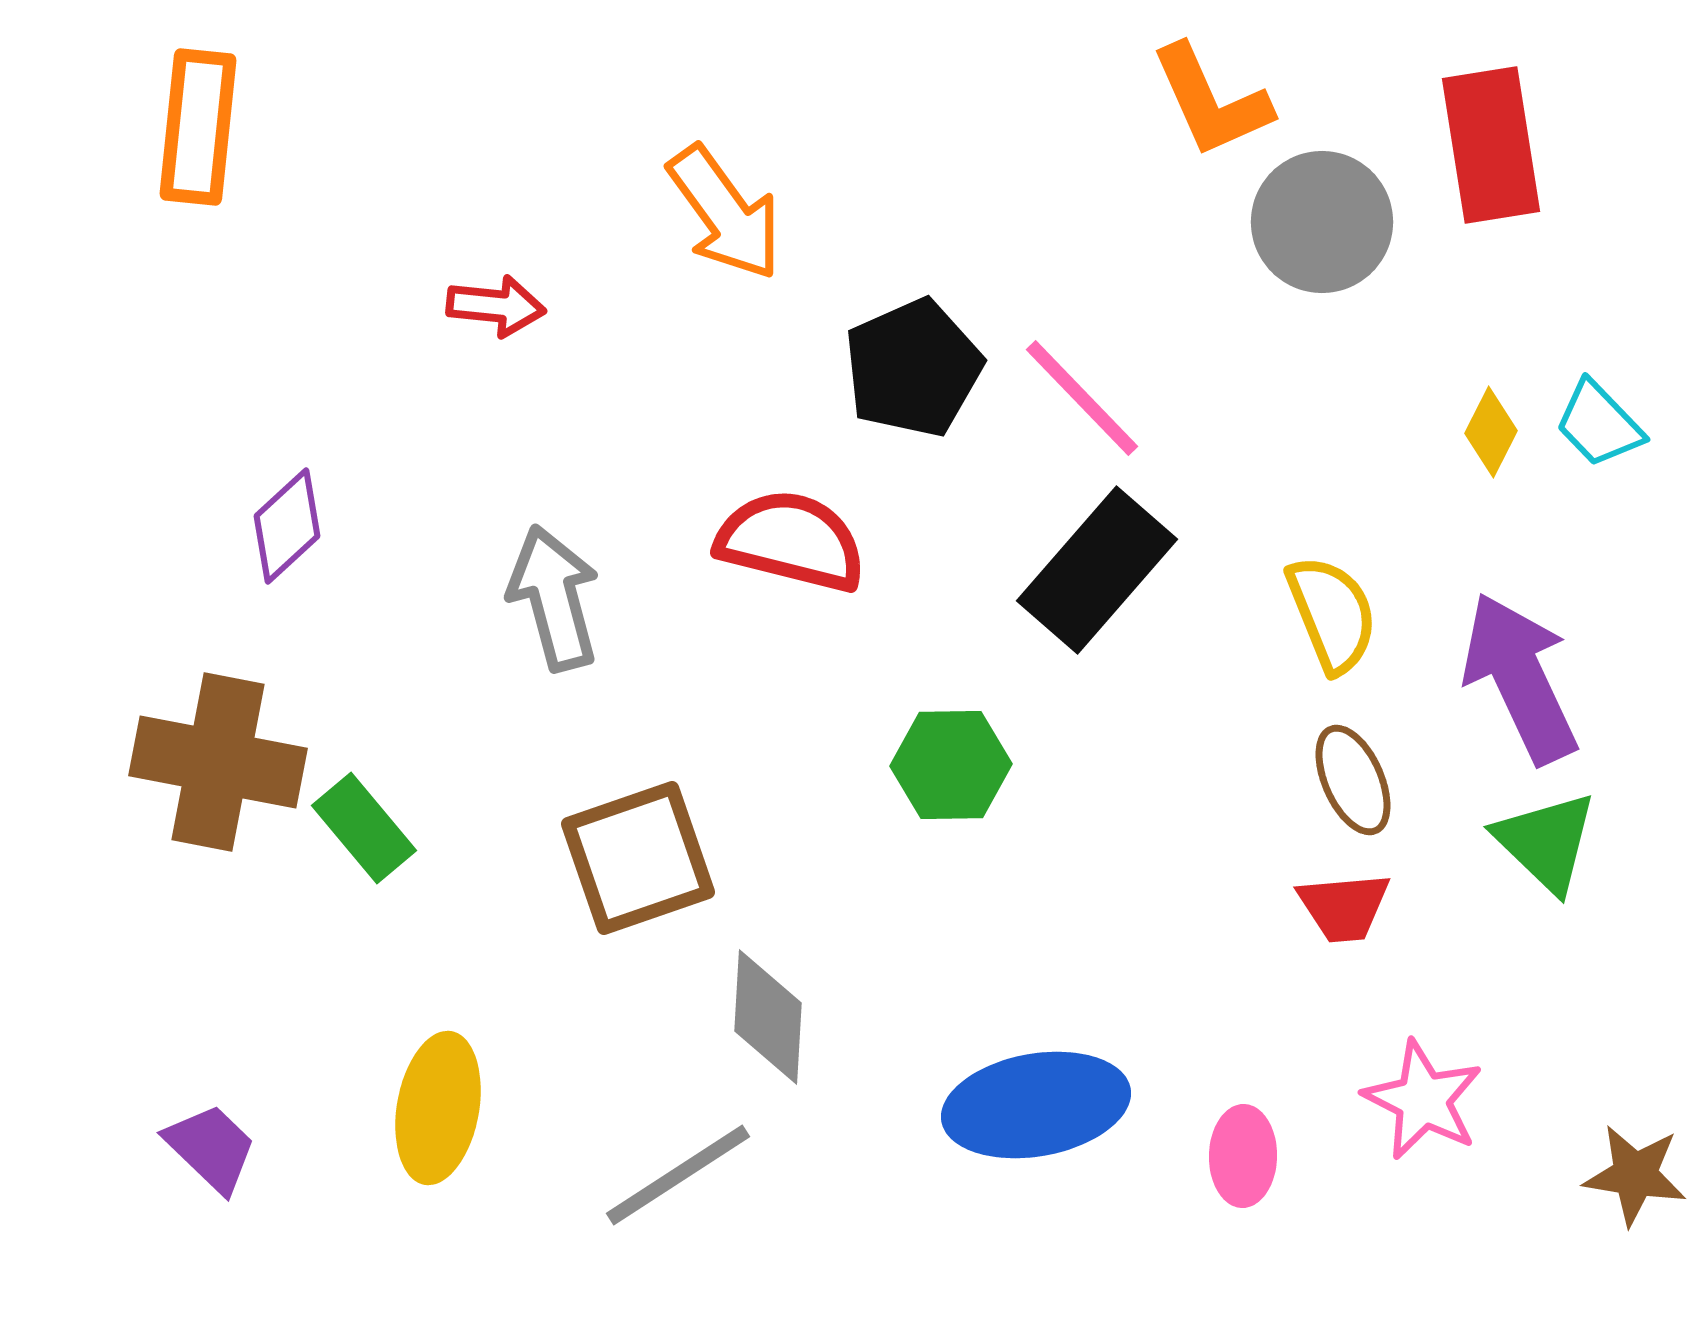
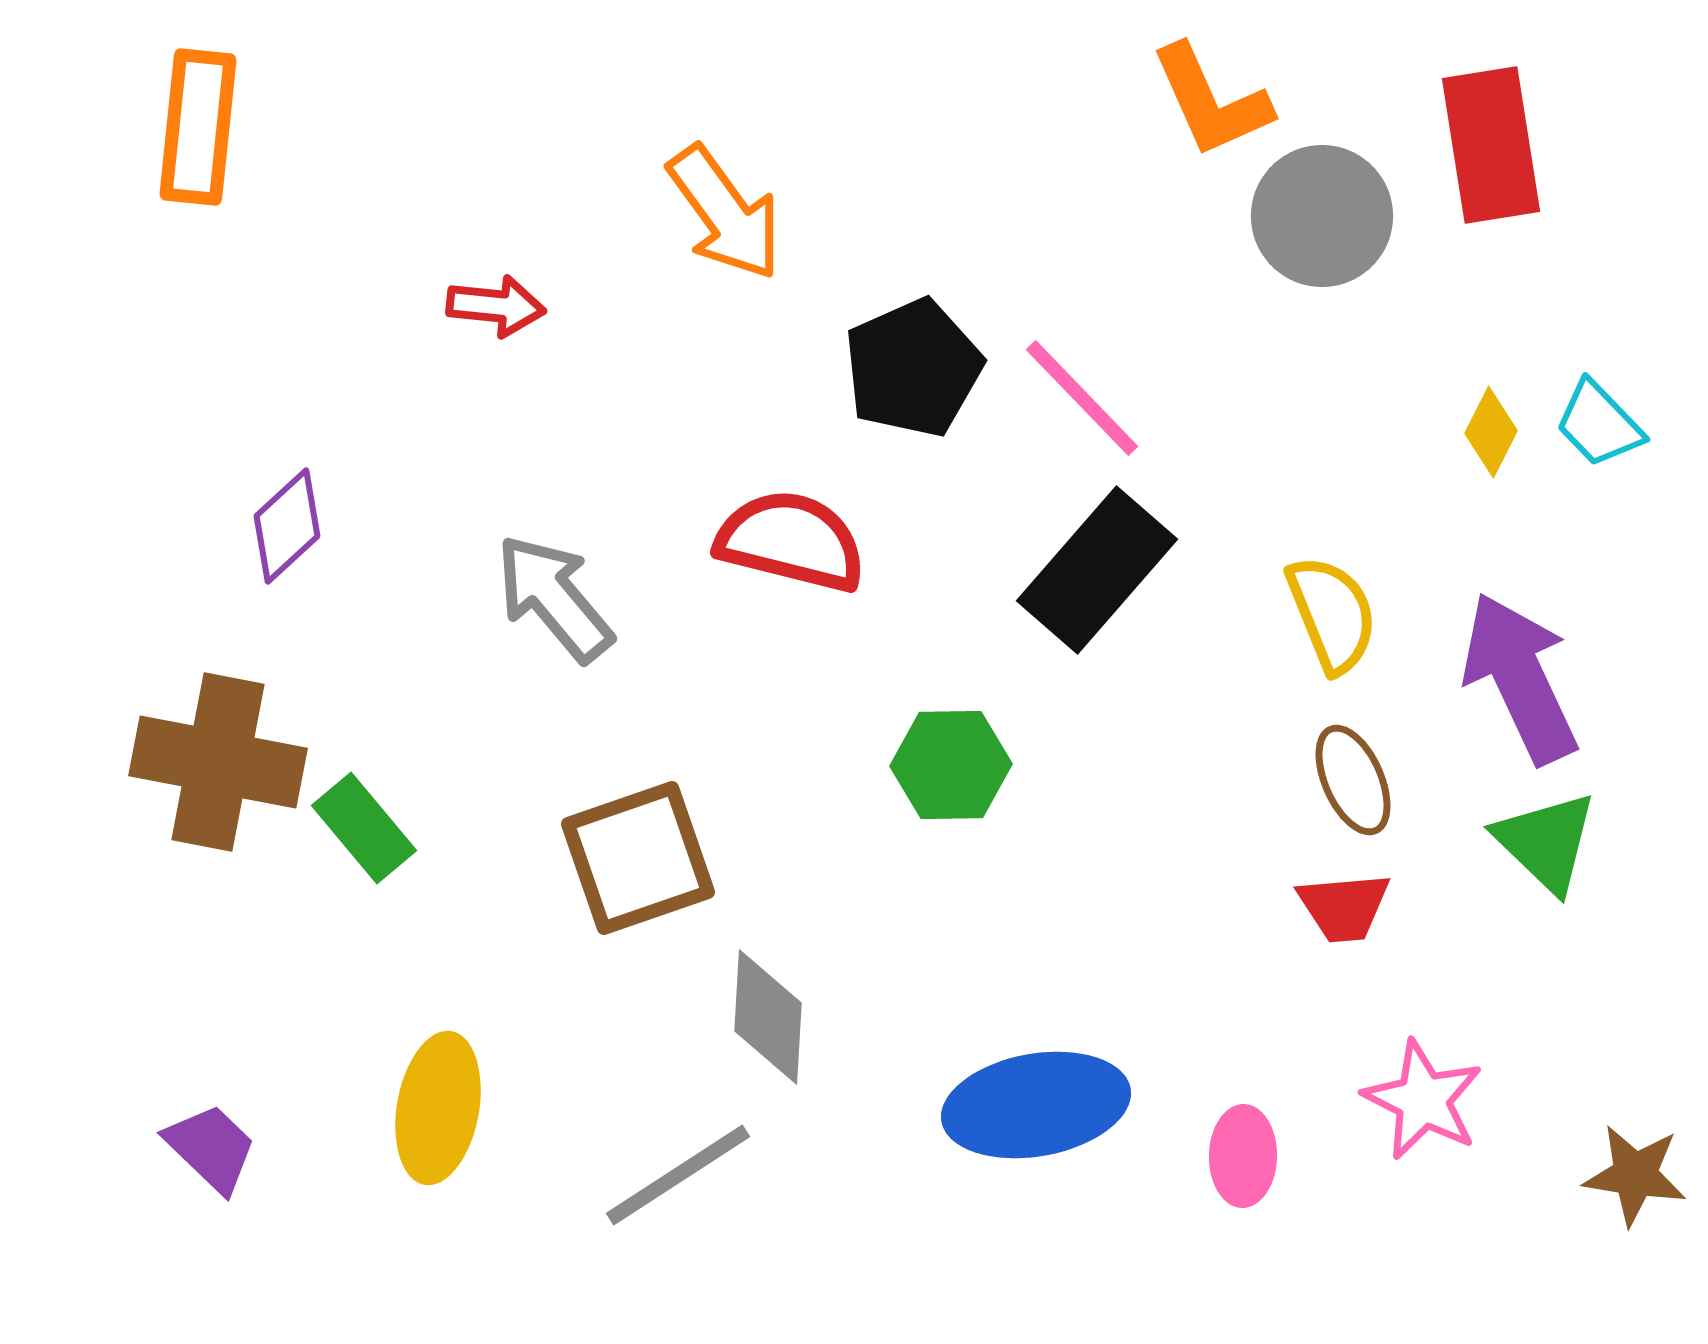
gray circle: moved 6 px up
gray arrow: rotated 25 degrees counterclockwise
